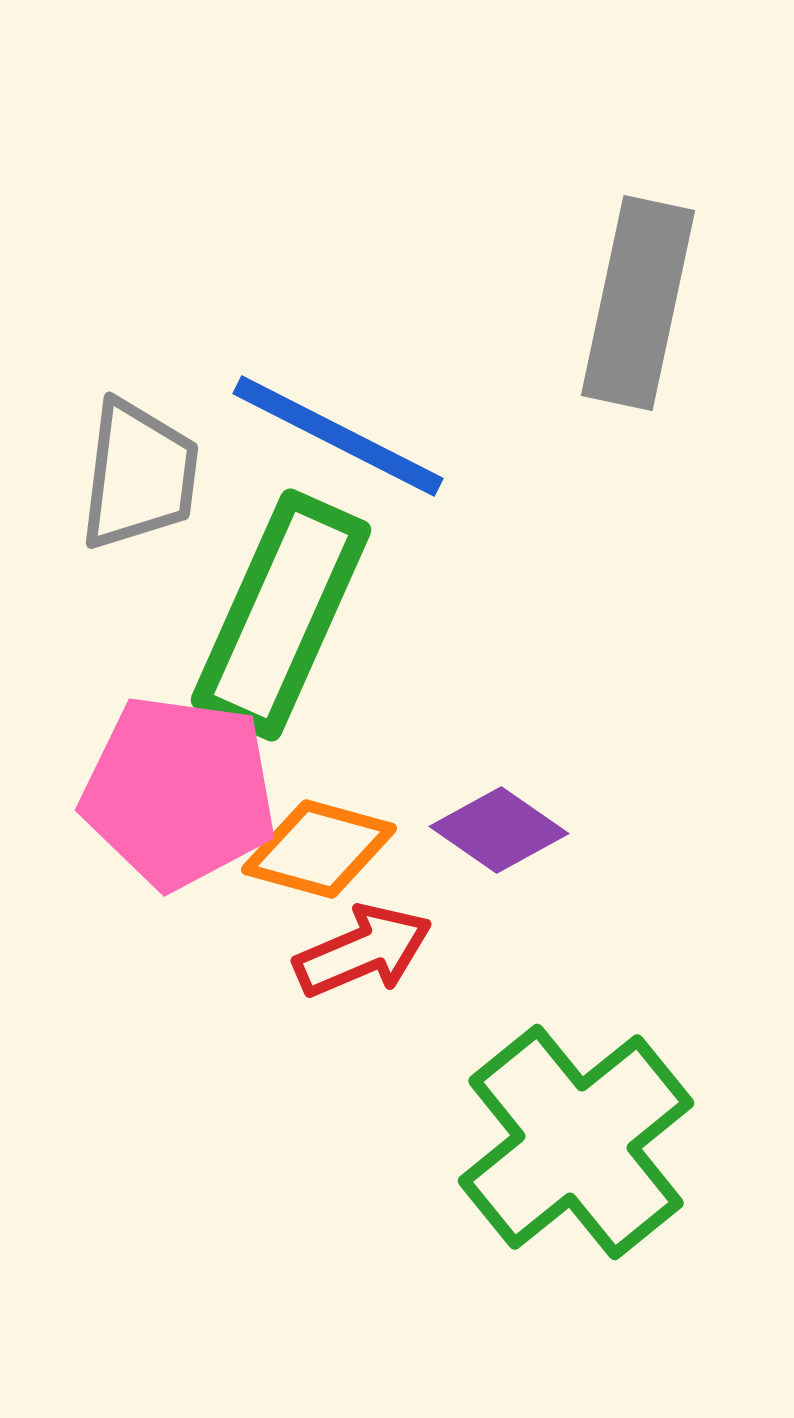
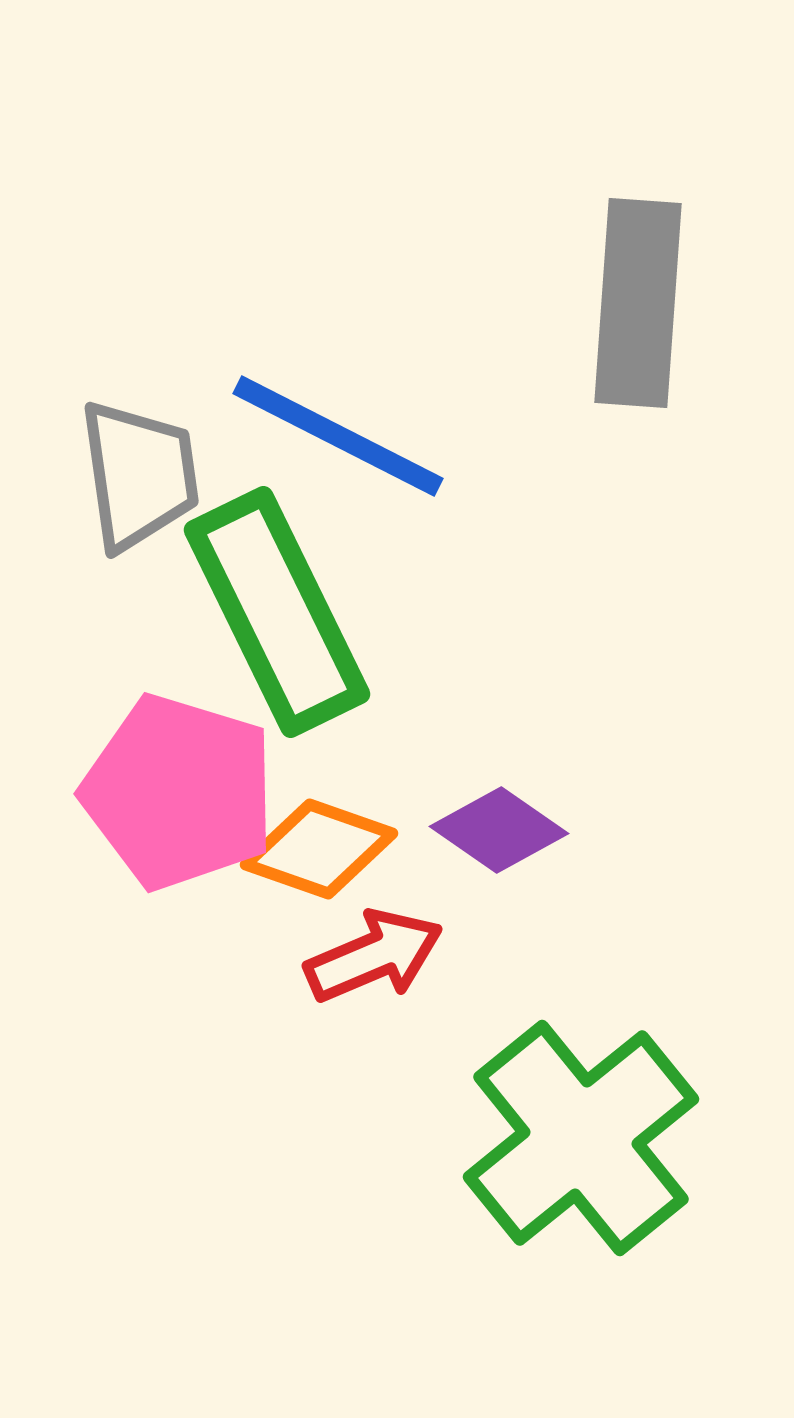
gray rectangle: rotated 8 degrees counterclockwise
gray trapezoid: rotated 15 degrees counterclockwise
green rectangle: moved 4 px left, 3 px up; rotated 50 degrees counterclockwise
pink pentagon: rotated 9 degrees clockwise
orange diamond: rotated 4 degrees clockwise
red arrow: moved 11 px right, 5 px down
green cross: moved 5 px right, 4 px up
